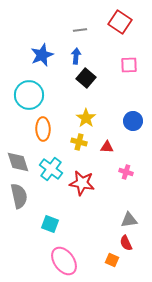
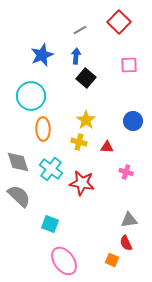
red square: moved 1 px left; rotated 10 degrees clockwise
gray line: rotated 24 degrees counterclockwise
cyan circle: moved 2 px right, 1 px down
yellow star: moved 2 px down
gray semicircle: rotated 35 degrees counterclockwise
